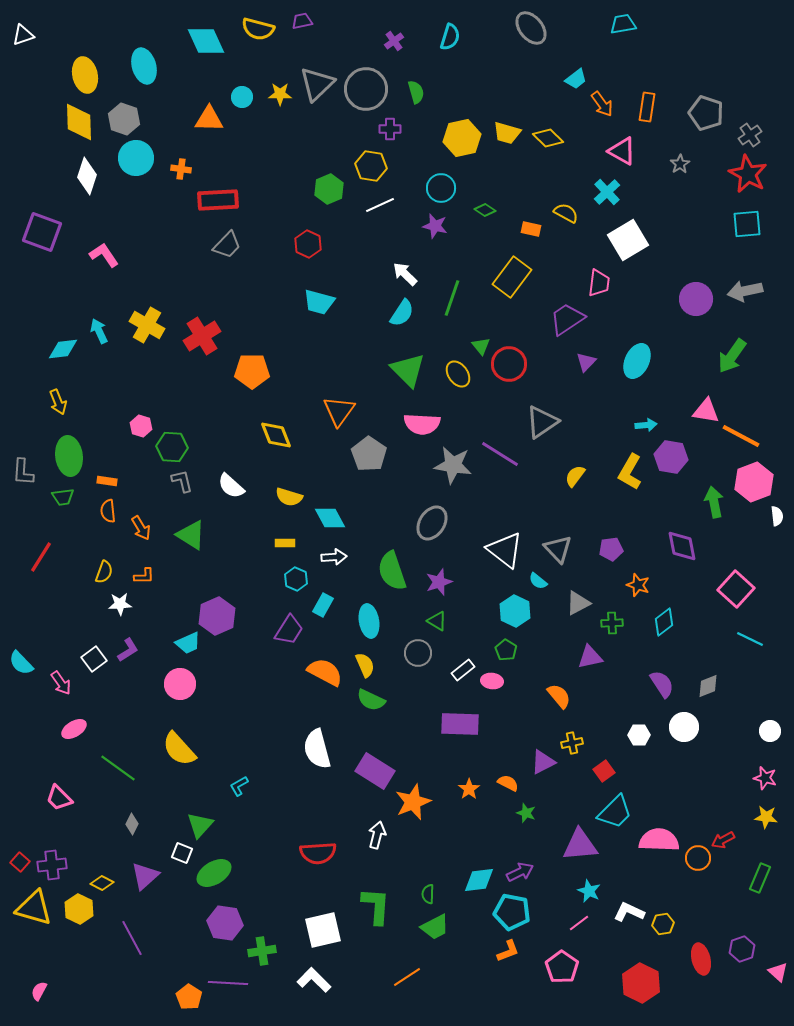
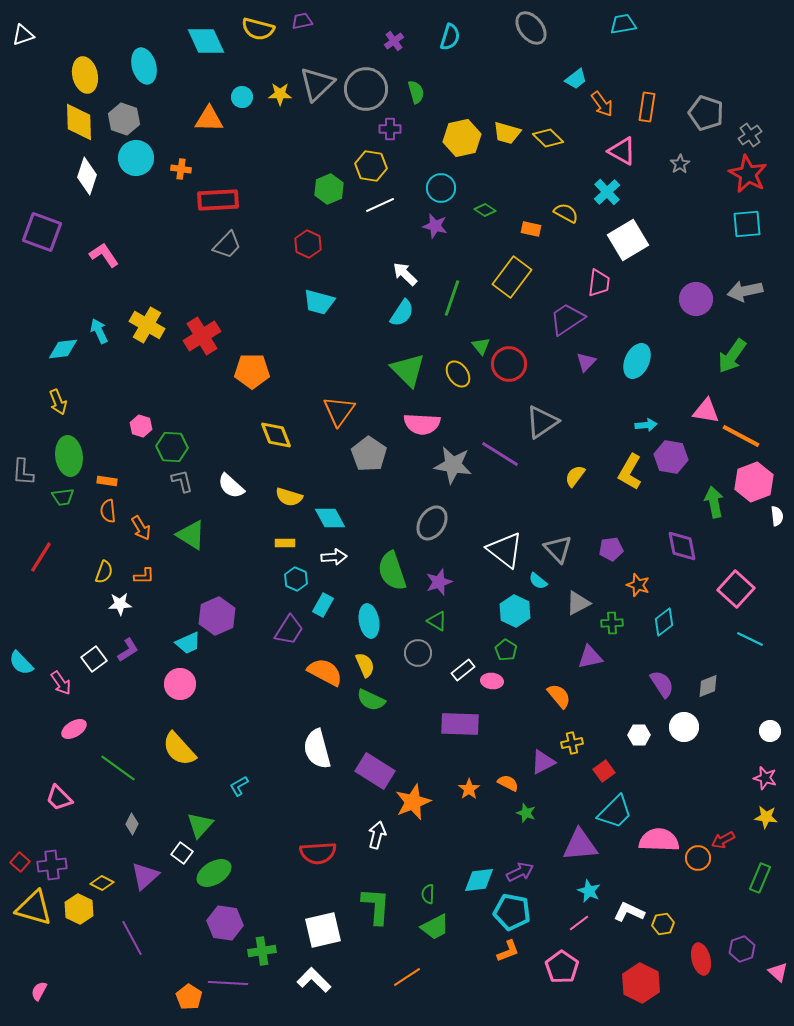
white square at (182, 853): rotated 15 degrees clockwise
